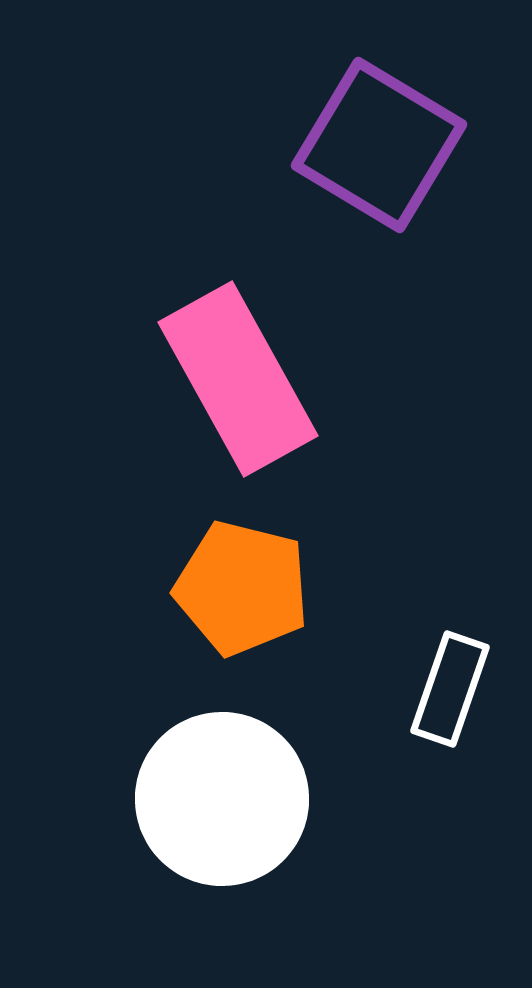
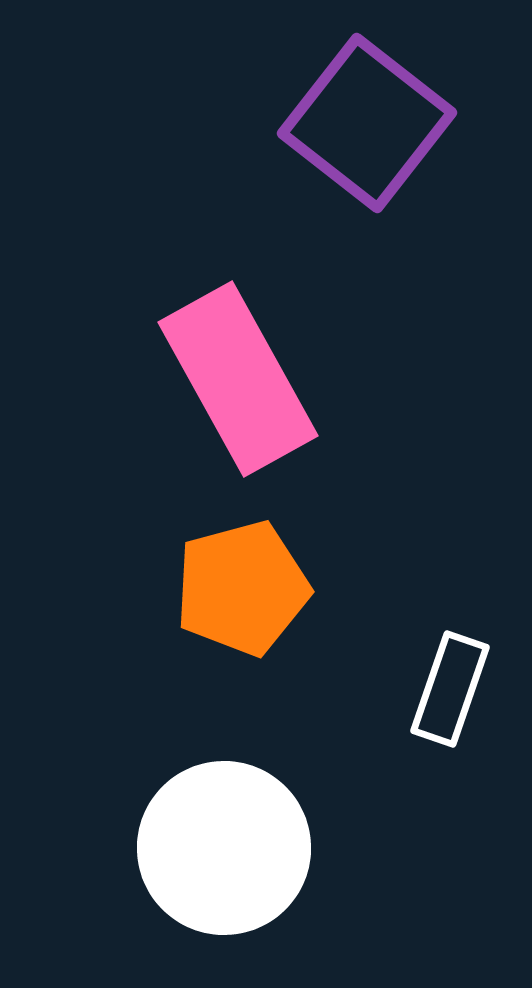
purple square: moved 12 px left, 22 px up; rotated 7 degrees clockwise
orange pentagon: rotated 29 degrees counterclockwise
white circle: moved 2 px right, 49 px down
